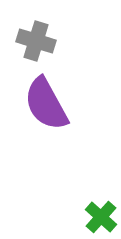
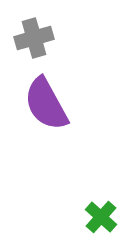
gray cross: moved 2 px left, 3 px up; rotated 33 degrees counterclockwise
